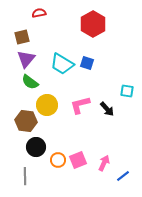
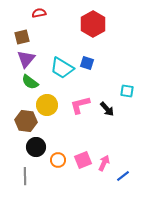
cyan trapezoid: moved 4 px down
pink square: moved 5 px right
